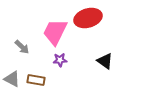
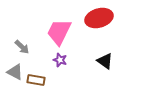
red ellipse: moved 11 px right
pink trapezoid: moved 4 px right
purple star: rotated 24 degrees clockwise
gray triangle: moved 3 px right, 7 px up
